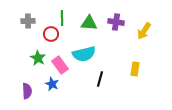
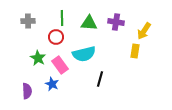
red circle: moved 5 px right, 3 px down
yellow rectangle: moved 18 px up
